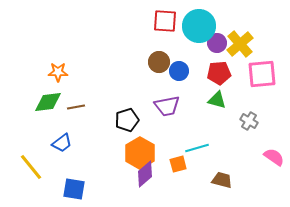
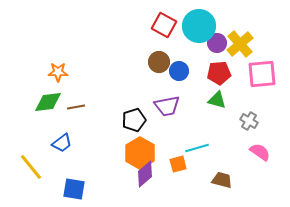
red square: moved 1 px left, 4 px down; rotated 25 degrees clockwise
black pentagon: moved 7 px right
pink semicircle: moved 14 px left, 5 px up
